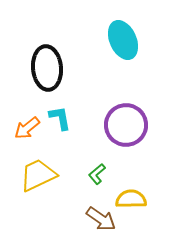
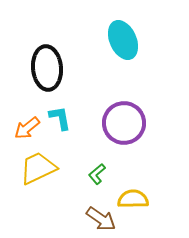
purple circle: moved 2 px left, 2 px up
yellow trapezoid: moved 7 px up
yellow semicircle: moved 2 px right
